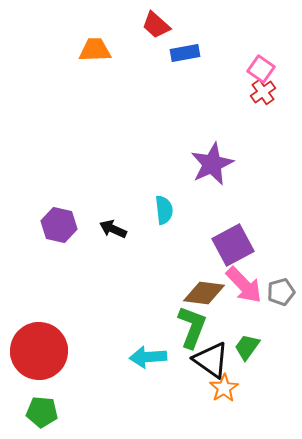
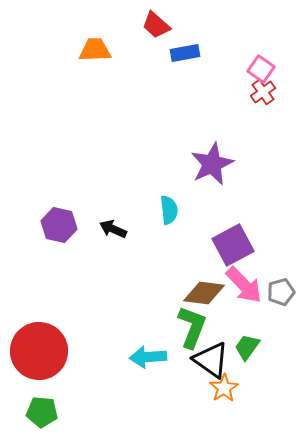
cyan semicircle: moved 5 px right
